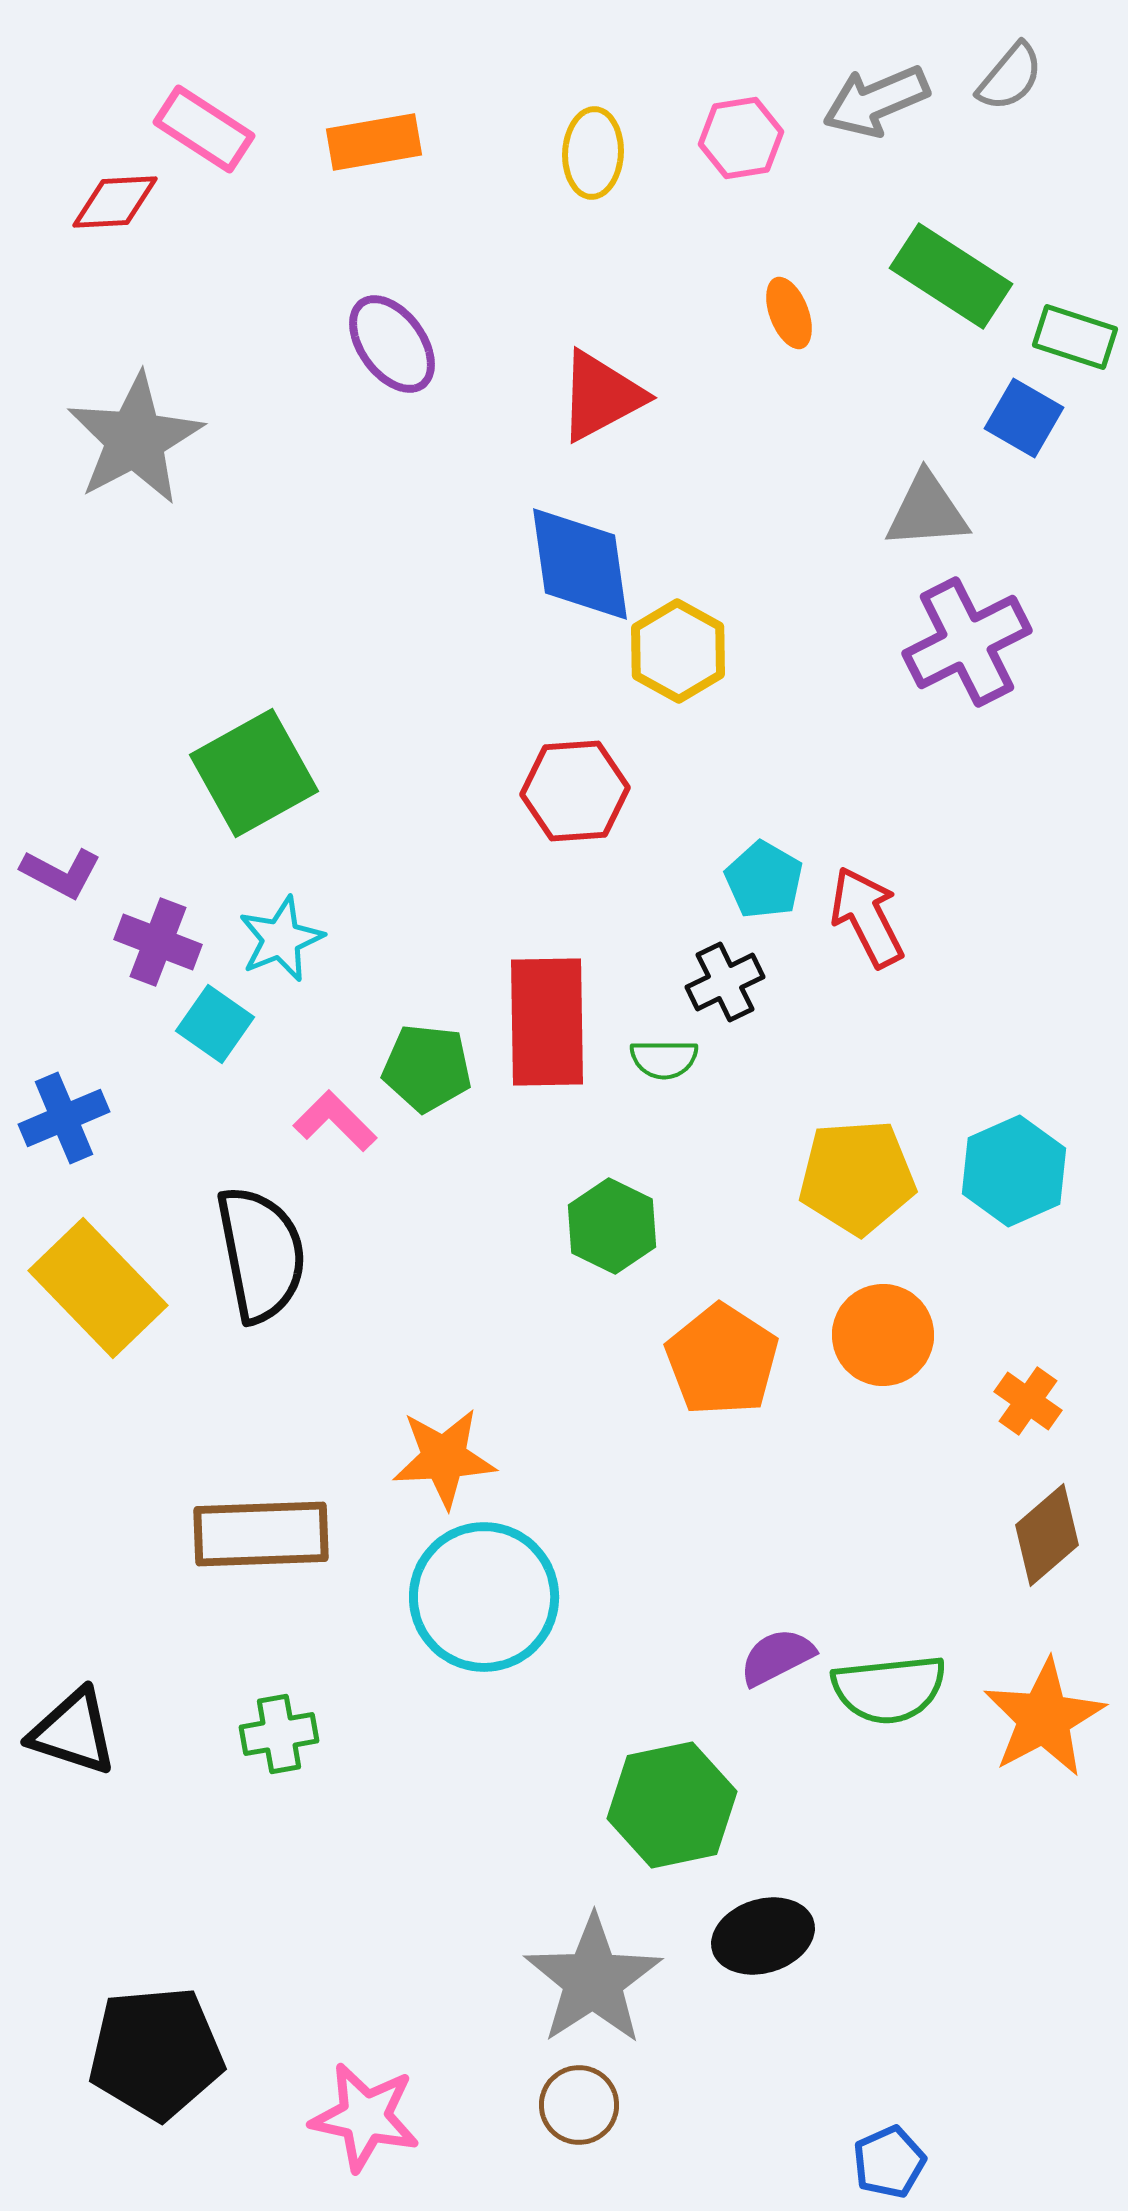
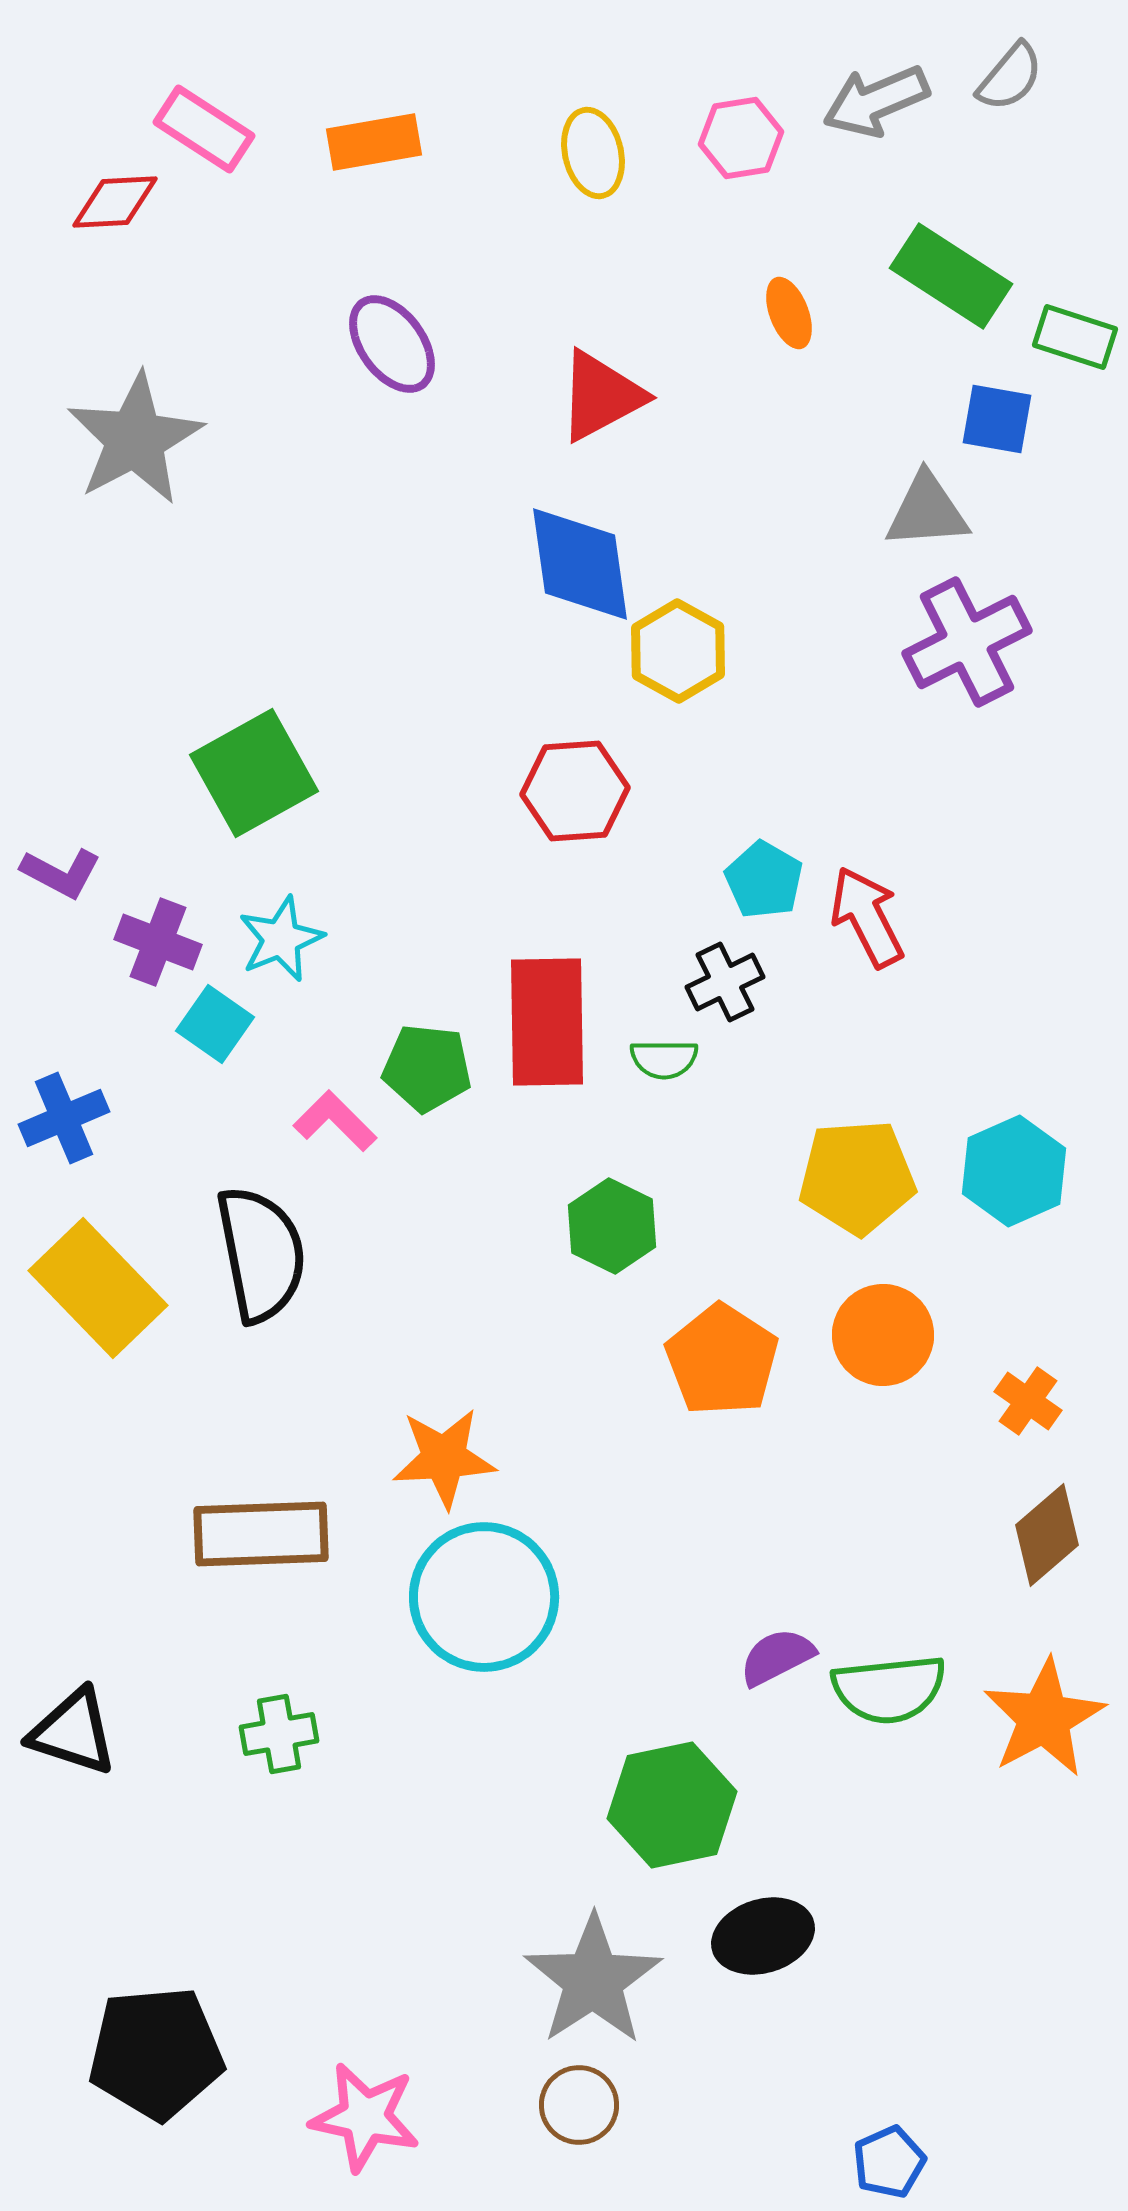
yellow ellipse at (593, 153): rotated 16 degrees counterclockwise
blue square at (1024, 418): moved 27 px left, 1 px down; rotated 20 degrees counterclockwise
